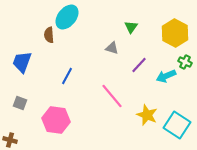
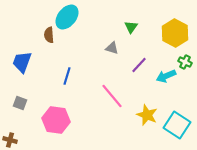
blue line: rotated 12 degrees counterclockwise
